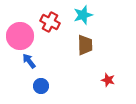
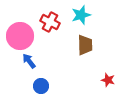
cyan star: moved 2 px left
